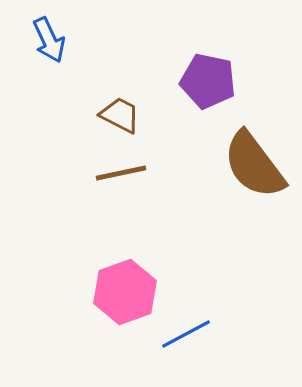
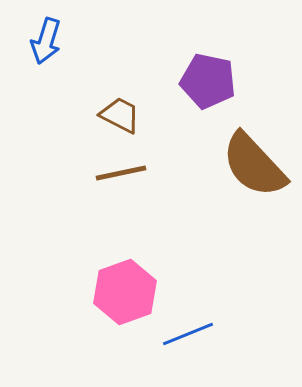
blue arrow: moved 3 px left, 1 px down; rotated 42 degrees clockwise
brown semicircle: rotated 6 degrees counterclockwise
blue line: moved 2 px right; rotated 6 degrees clockwise
